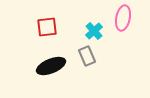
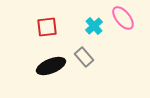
pink ellipse: rotated 50 degrees counterclockwise
cyan cross: moved 5 px up
gray rectangle: moved 3 px left, 1 px down; rotated 18 degrees counterclockwise
